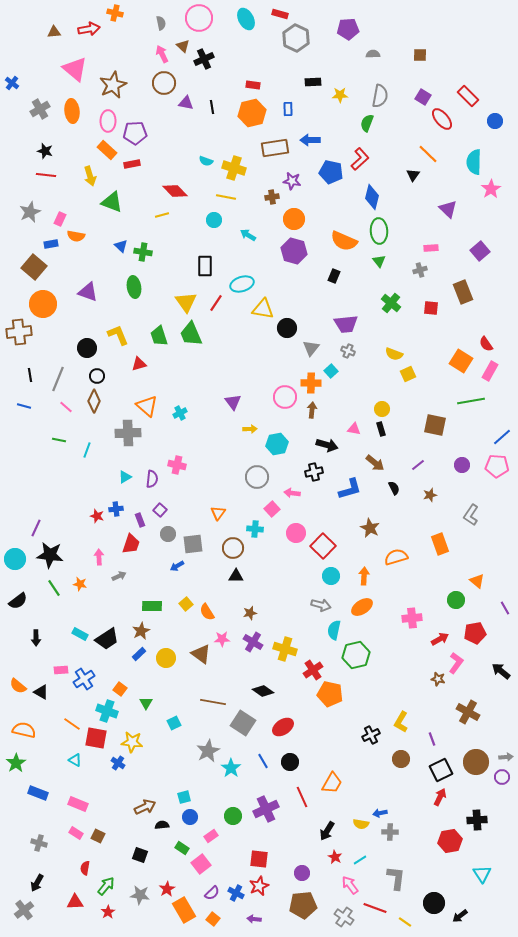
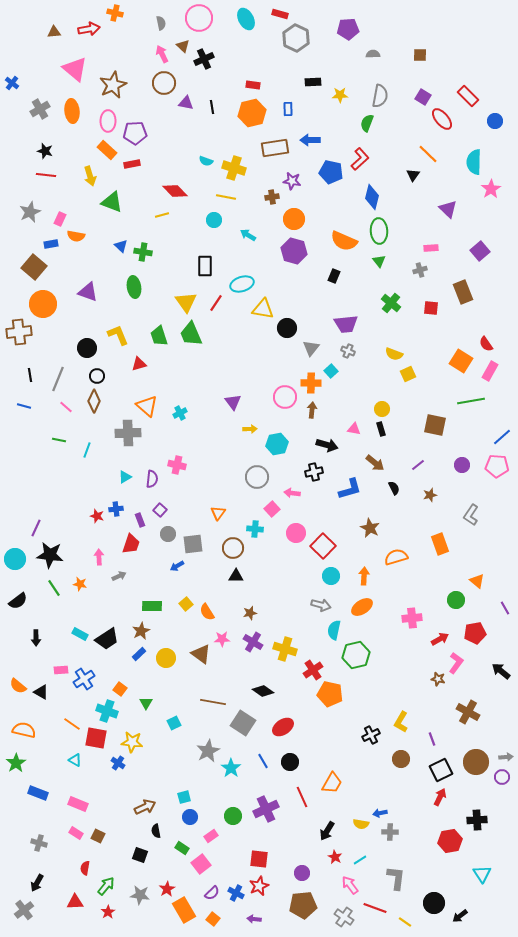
black semicircle at (162, 825): moved 6 px left, 6 px down; rotated 96 degrees counterclockwise
